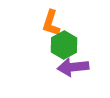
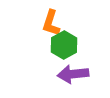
purple arrow: moved 7 px down
